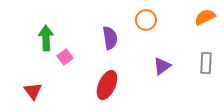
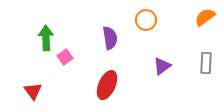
orange semicircle: rotated 10 degrees counterclockwise
